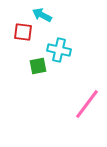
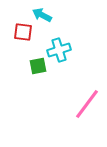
cyan cross: rotated 30 degrees counterclockwise
